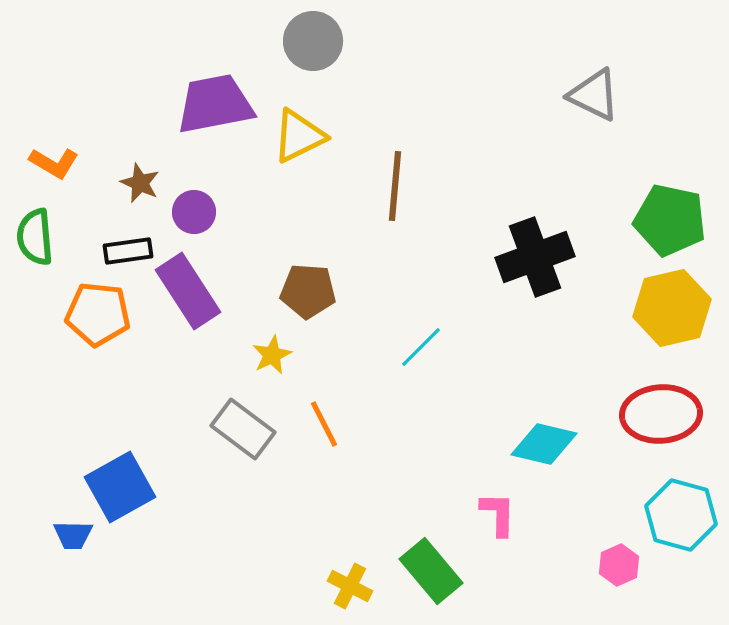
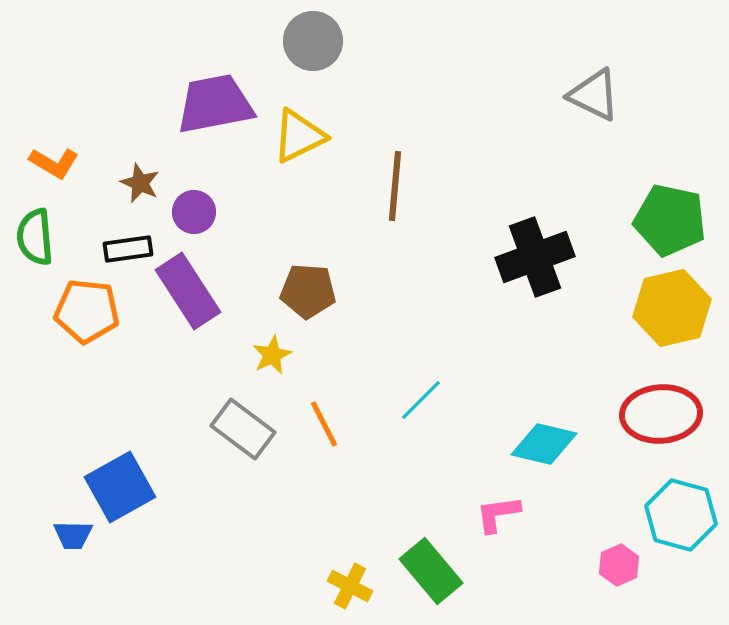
black rectangle: moved 2 px up
orange pentagon: moved 11 px left, 3 px up
cyan line: moved 53 px down
pink L-shape: rotated 99 degrees counterclockwise
